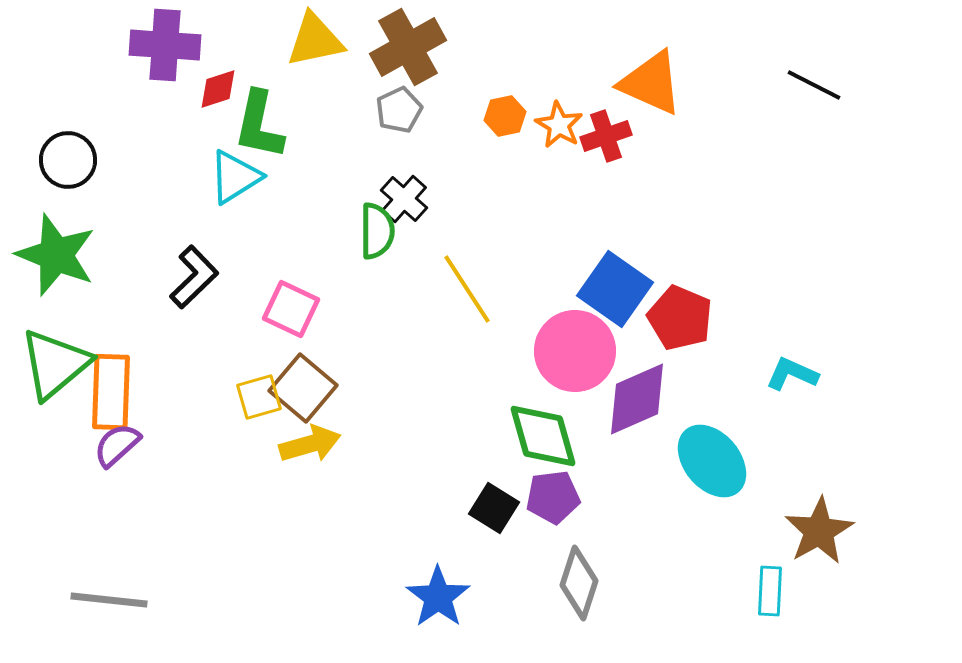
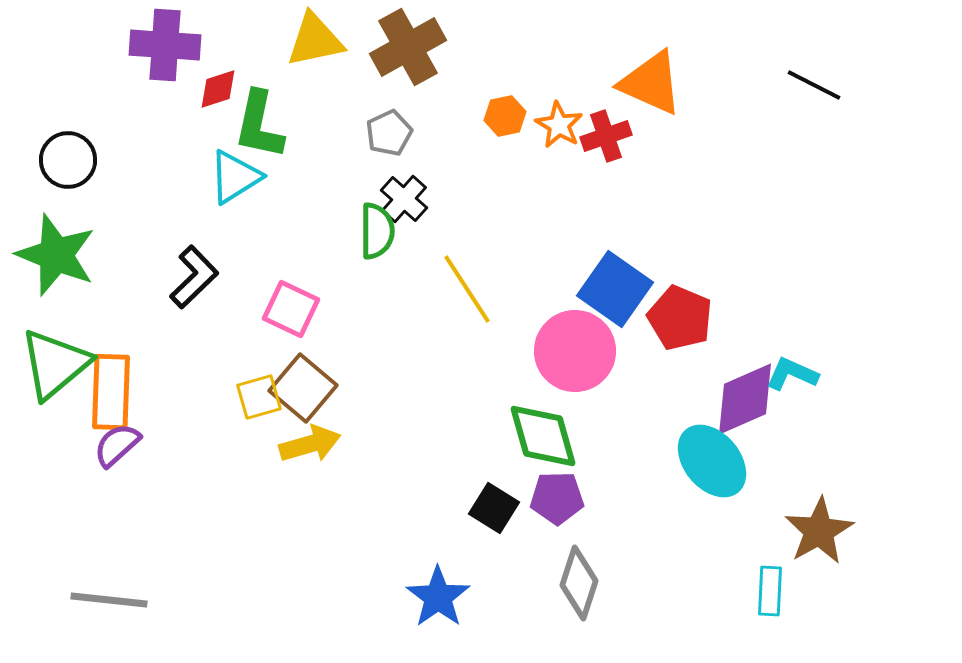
gray pentagon: moved 10 px left, 23 px down
purple diamond: moved 108 px right
purple pentagon: moved 4 px right, 1 px down; rotated 6 degrees clockwise
